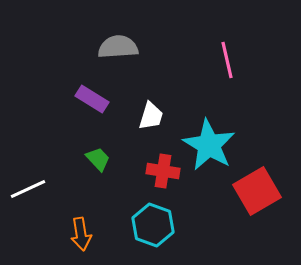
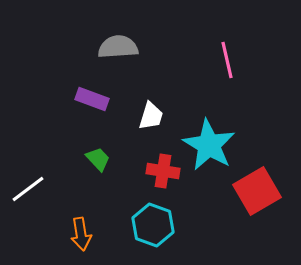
purple rectangle: rotated 12 degrees counterclockwise
white line: rotated 12 degrees counterclockwise
